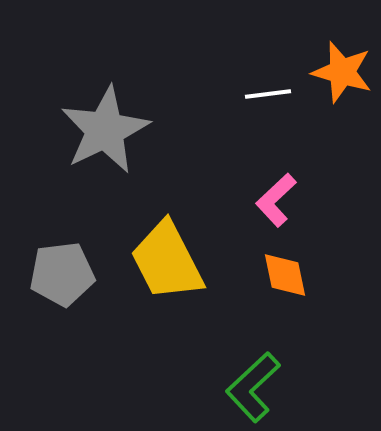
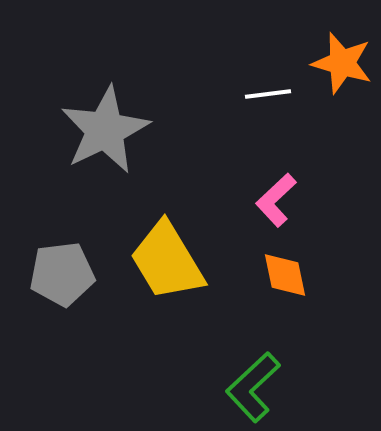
orange star: moved 9 px up
yellow trapezoid: rotated 4 degrees counterclockwise
